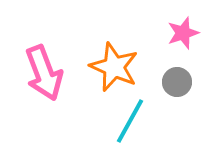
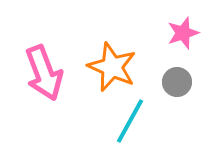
orange star: moved 2 px left
